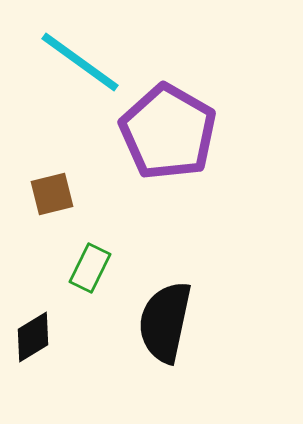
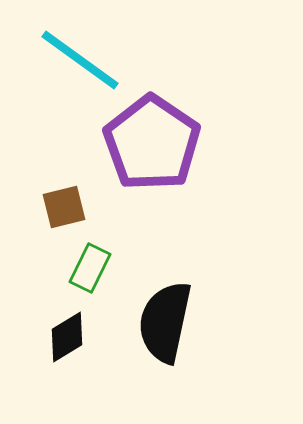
cyan line: moved 2 px up
purple pentagon: moved 16 px left, 11 px down; rotated 4 degrees clockwise
brown square: moved 12 px right, 13 px down
black diamond: moved 34 px right
